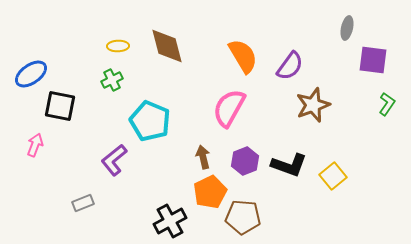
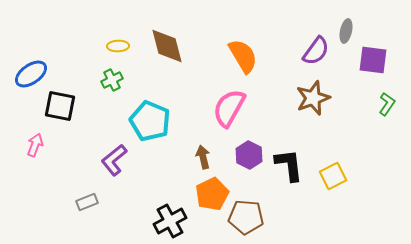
gray ellipse: moved 1 px left, 3 px down
purple semicircle: moved 26 px right, 15 px up
brown star: moved 7 px up
purple hexagon: moved 4 px right, 6 px up; rotated 12 degrees counterclockwise
black L-shape: rotated 117 degrees counterclockwise
yellow square: rotated 12 degrees clockwise
orange pentagon: moved 2 px right, 2 px down
gray rectangle: moved 4 px right, 1 px up
brown pentagon: moved 3 px right
